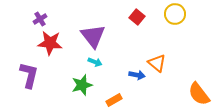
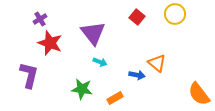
purple triangle: moved 3 px up
red star: rotated 15 degrees clockwise
cyan arrow: moved 5 px right
green star: moved 4 px down; rotated 25 degrees clockwise
orange rectangle: moved 1 px right, 2 px up
